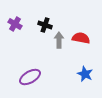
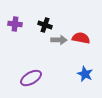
purple cross: rotated 24 degrees counterclockwise
gray arrow: rotated 91 degrees clockwise
purple ellipse: moved 1 px right, 1 px down
